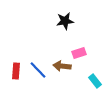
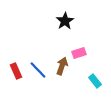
black star: rotated 24 degrees counterclockwise
brown arrow: rotated 102 degrees clockwise
red rectangle: rotated 28 degrees counterclockwise
